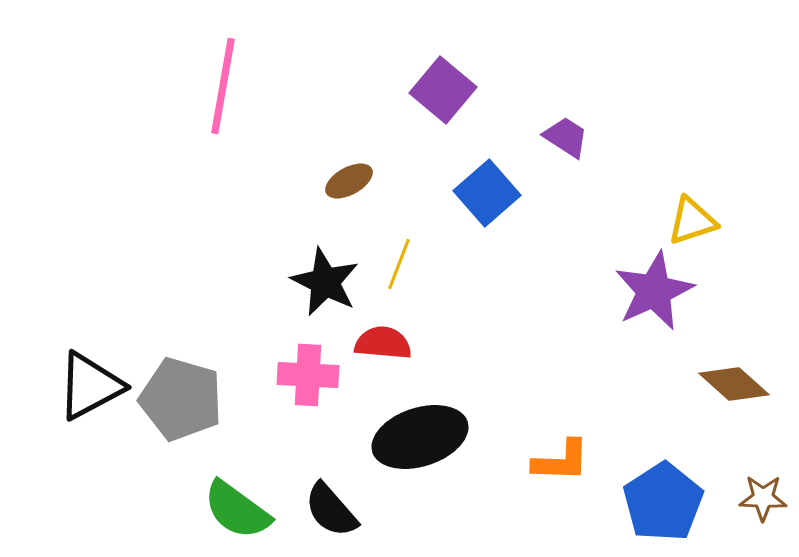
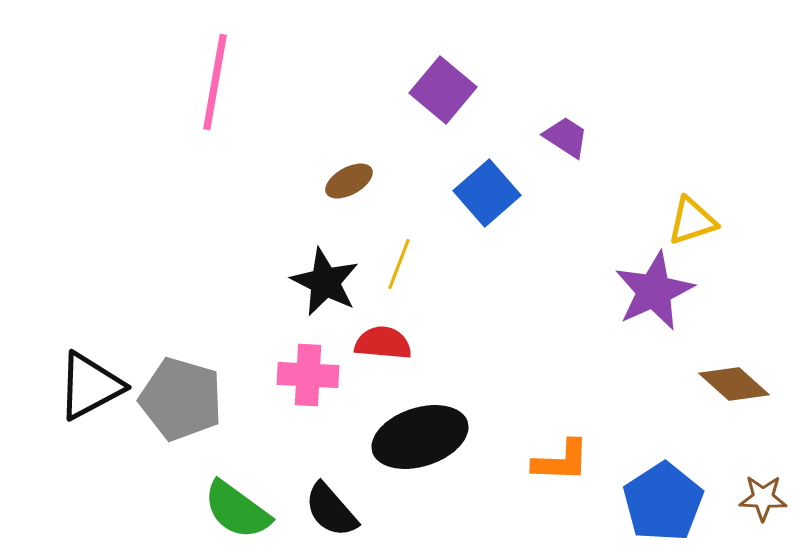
pink line: moved 8 px left, 4 px up
